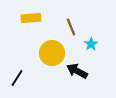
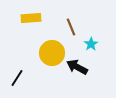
black arrow: moved 4 px up
